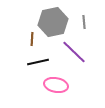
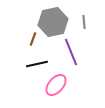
brown line: moved 1 px right; rotated 16 degrees clockwise
purple line: moved 3 px left; rotated 24 degrees clockwise
black line: moved 1 px left, 2 px down
pink ellipse: rotated 60 degrees counterclockwise
